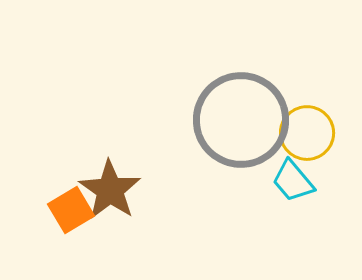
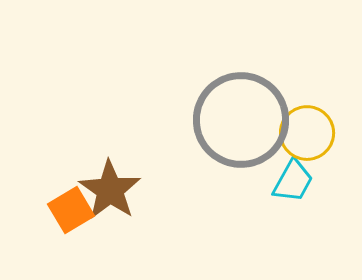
cyan trapezoid: rotated 111 degrees counterclockwise
